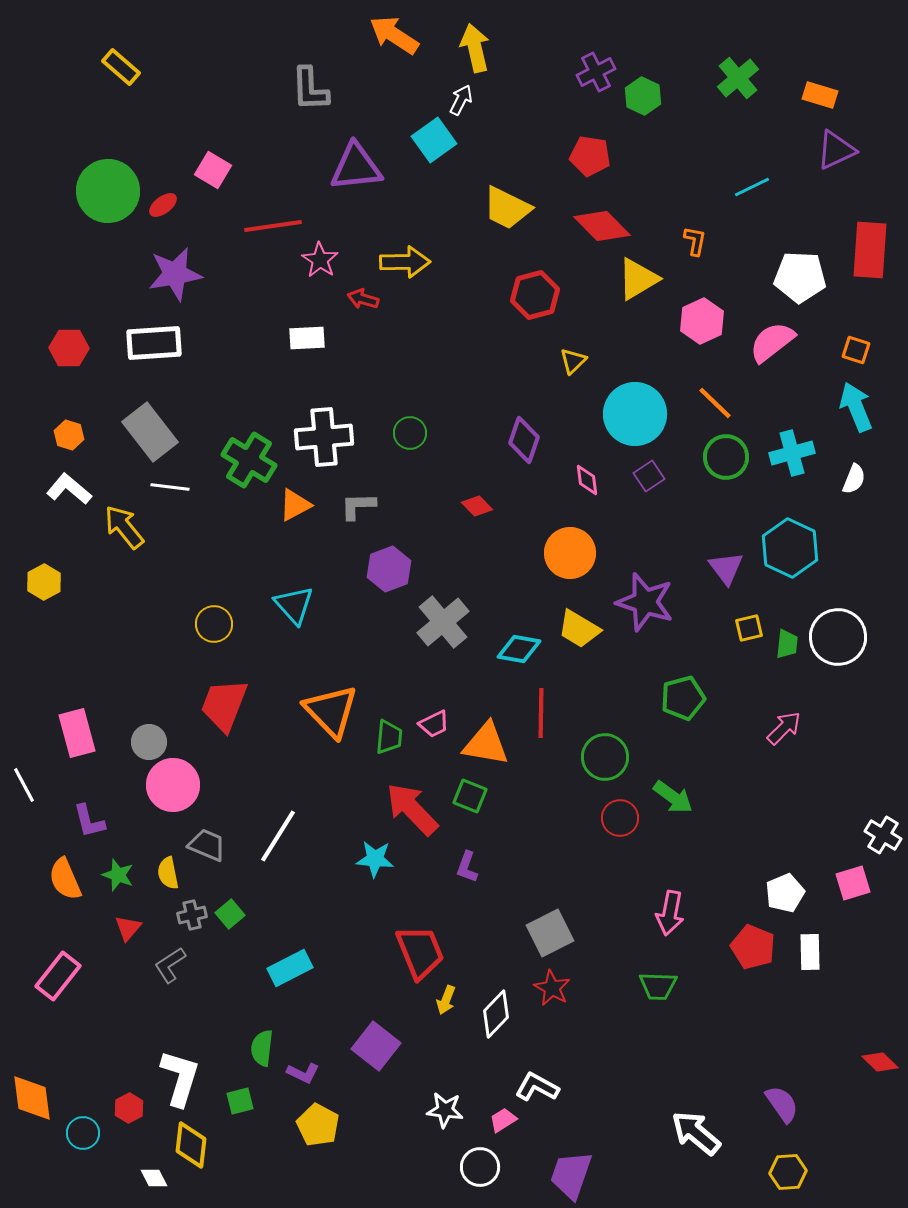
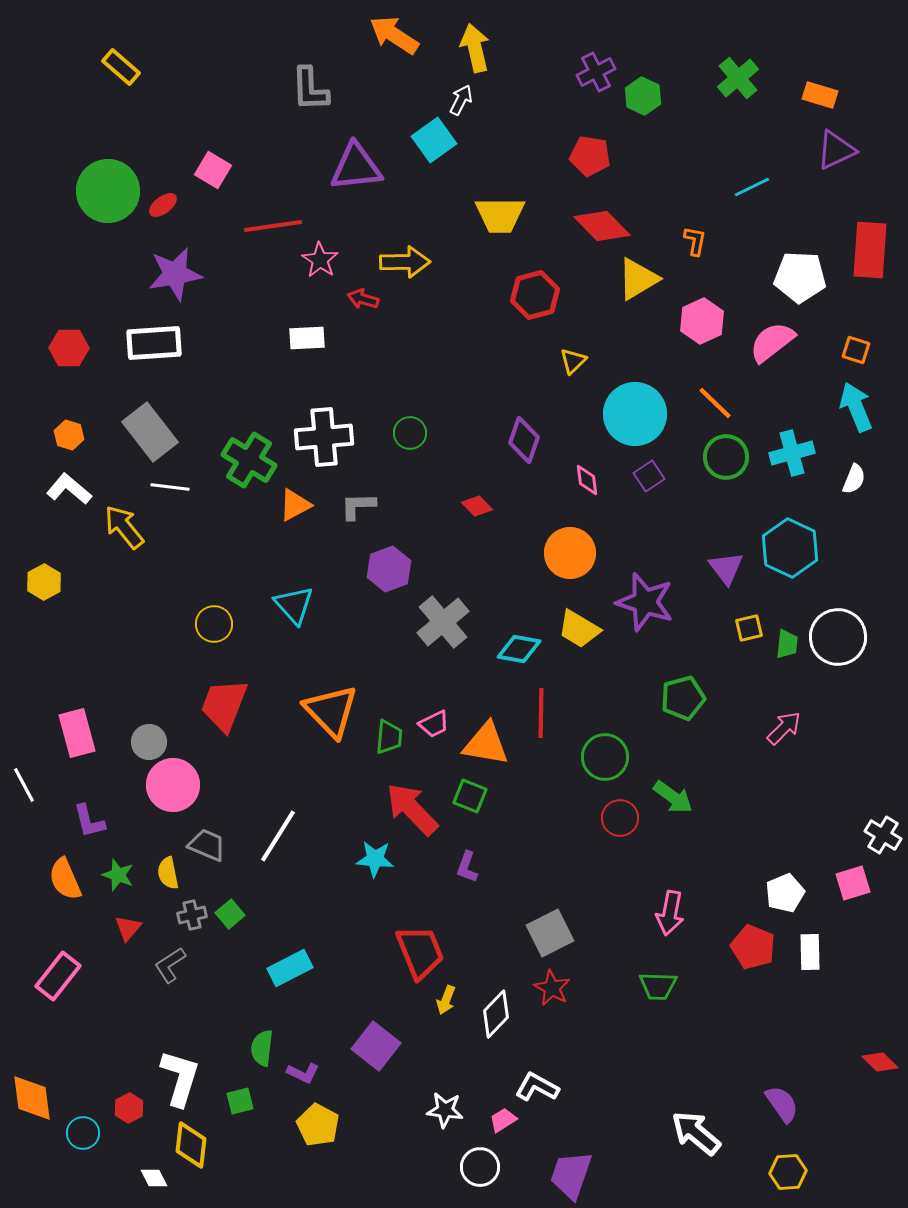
yellow trapezoid at (507, 208): moved 7 px left, 7 px down; rotated 26 degrees counterclockwise
